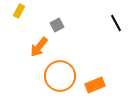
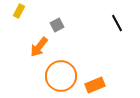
black line: moved 1 px right
orange circle: moved 1 px right
